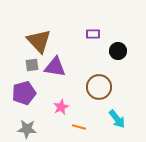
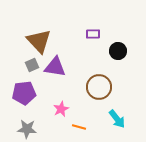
gray square: rotated 16 degrees counterclockwise
purple pentagon: rotated 10 degrees clockwise
pink star: moved 2 px down
